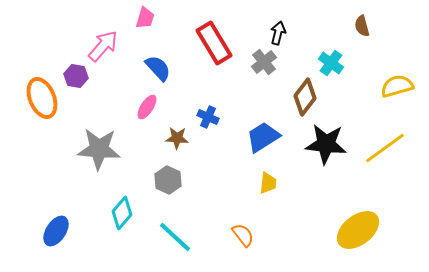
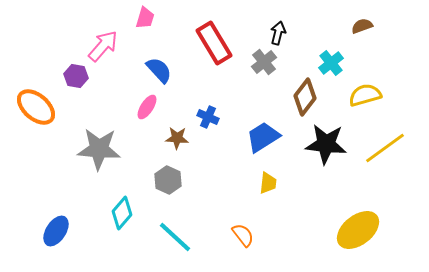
brown semicircle: rotated 85 degrees clockwise
cyan cross: rotated 15 degrees clockwise
blue semicircle: moved 1 px right, 2 px down
yellow semicircle: moved 32 px left, 9 px down
orange ellipse: moved 6 px left, 9 px down; rotated 27 degrees counterclockwise
